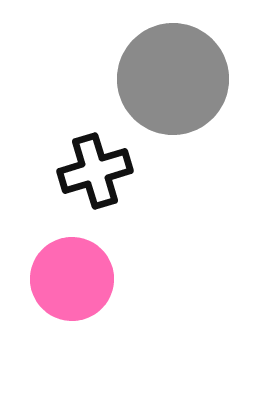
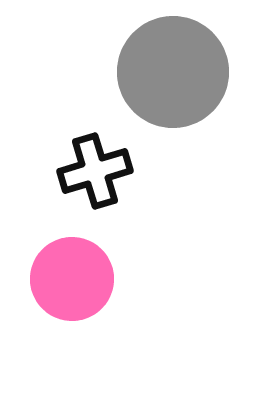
gray circle: moved 7 px up
